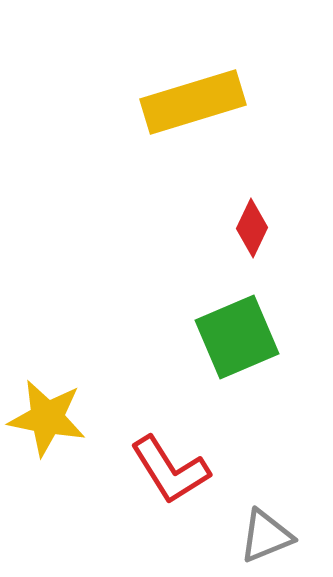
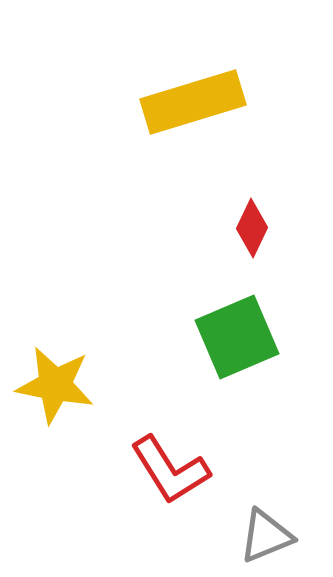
yellow star: moved 8 px right, 33 px up
